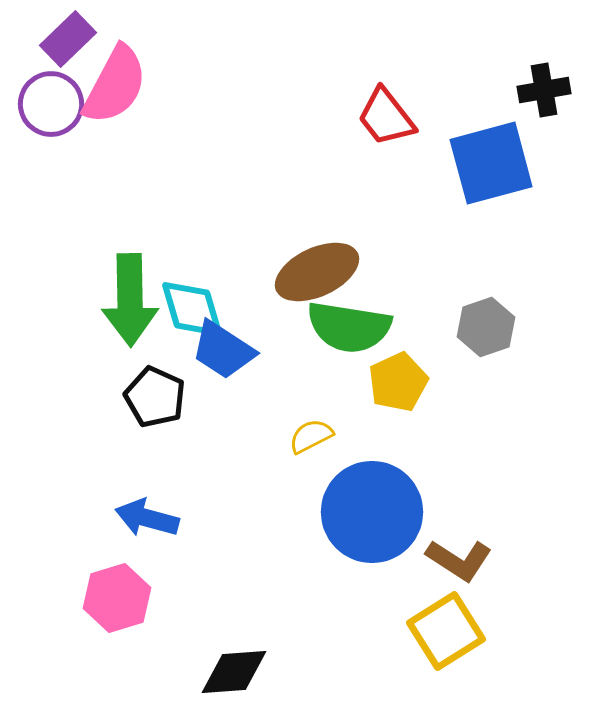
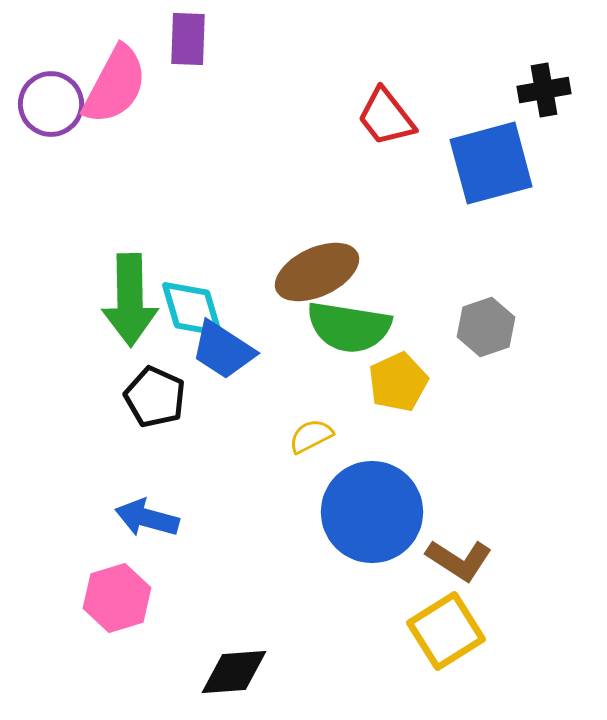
purple rectangle: moved 120 px right; rotated 44 degrees counterclockwise
